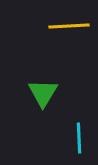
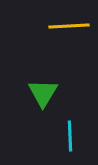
cyan line: moved 9 px left, 2 px up
